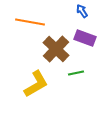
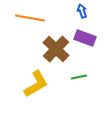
blue arrow: rotated 16 degrees clockwise
orange line: moved 4 px up
green line: moved 3 px right, 4 px down
